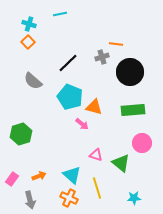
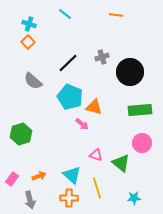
cyan line: moved 5 px right; rotated 48 degrees clockwise
orange line: moved 29 px up
green rectangle: moved 7 px right
orange cross: rotated 24 degrees counterclockwise
